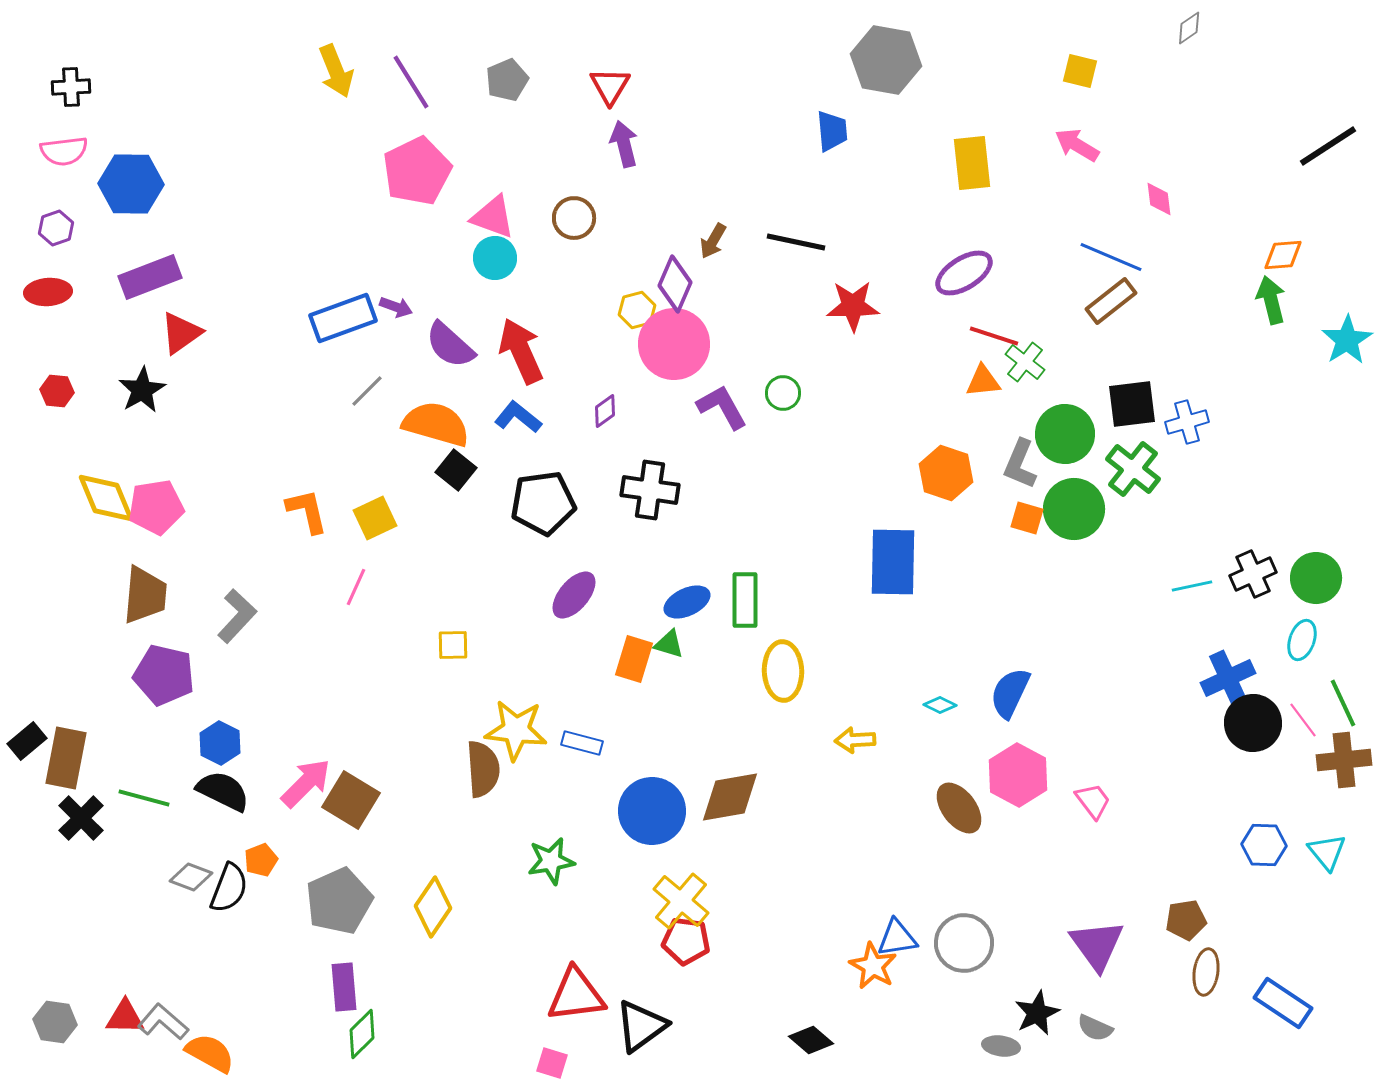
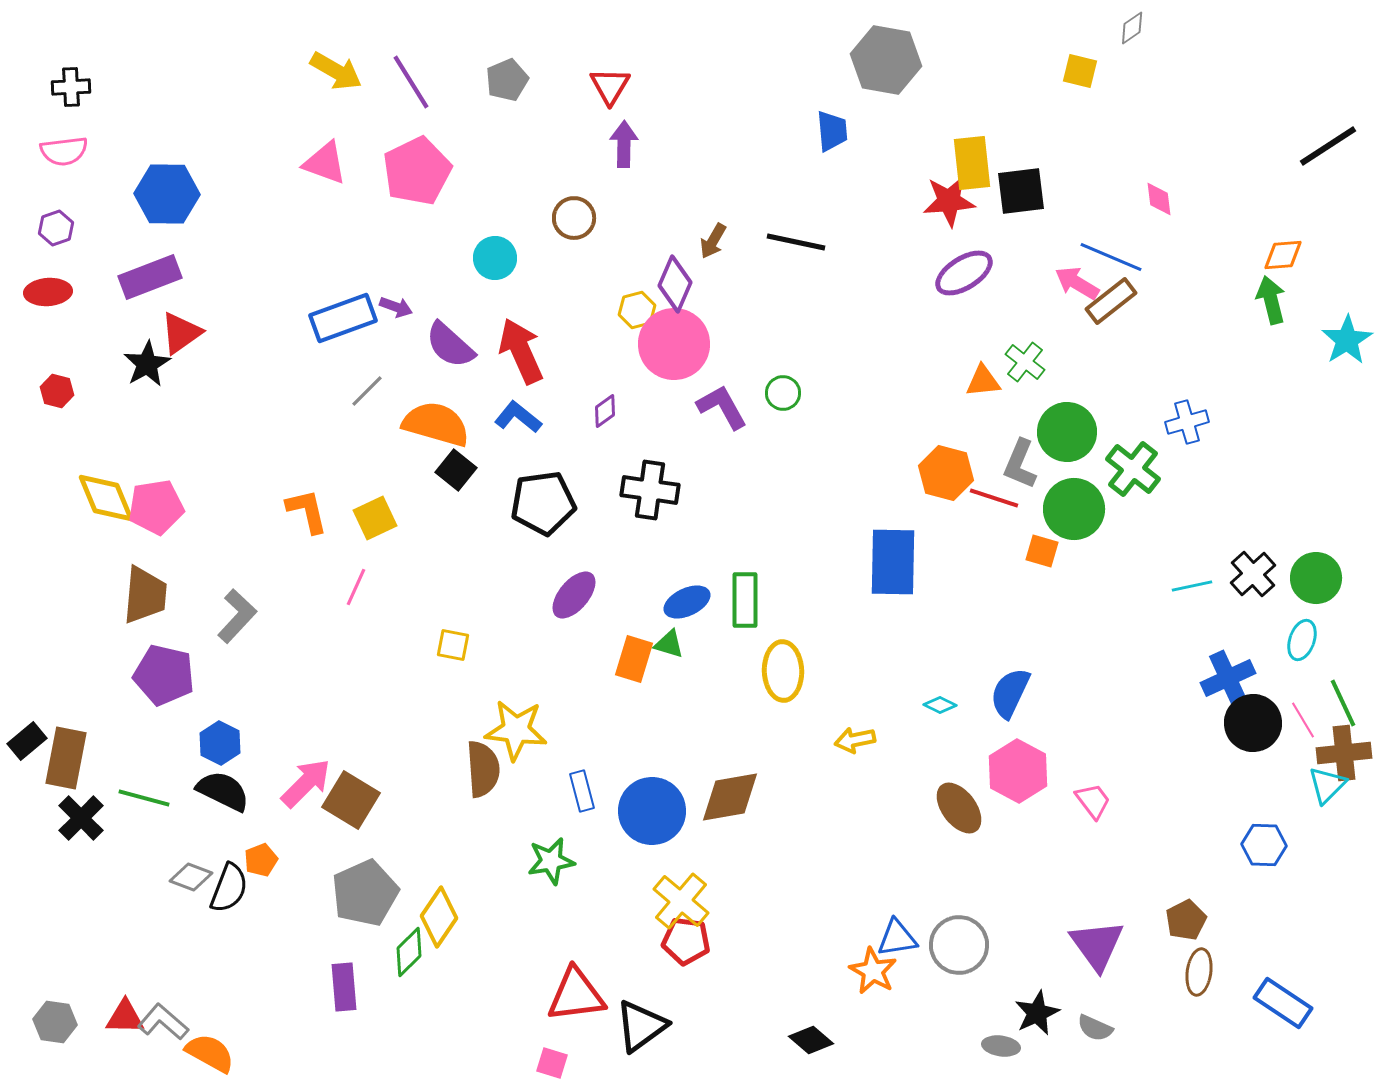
gray diamond at (1189, 28): moved 57 px left
yellow arrow at (336, 71): rotated 38 degrees counterclockwise
purple arrow at (624, 144): rotated 15 degrees clockwise
pink arrow at (1077, 145): moved 138 px down
blue hexagon at (131, 184): moved 36 px right, 10 px down
pink triangle at (493, 217): moved 168 px left, 54 px up
red star at (853, 306): moved 96 px right, 105 px up; rotated 4 degrees counterclockwise
red line at (994, 336): moved 162 px down
black star at (142, 390): moved 5 px right, 26 px up
red hexagon at (57, 391): rotated 8 degrees clockwise
black square at (1132, 404): moved 111 px left, 213 px up
green circle at (1065, 434): moved 2 px right, 2 px up
orange hexagon at (946, 473): rotated 4 degrees counterclockwise
orange square at (1027, 518): moved 15 px right, 33 px down
black cross at (1253, 574): rotated 18 degrees counterclockwise
yellow square at (453, 645): rotated 12 degrees clockwise
pink line at (1303, 720): rotated 6 degrees clockwise
yellow arrow at (855, 740): rotated 9 degrees counterclockwise
blue rectangle at (582, 743): moved 48 px down; rotated 60 degrees clockwise
brown cross at (1344, 760): moved 7 px up
pink hexagon at (1018, 775): moved 4 px up
cyan triangle at (1327, 852): moved 67 px up; rotated 24 degrees clockwise
gray pentagon at (339, 901): moved 26 px right, 8 px up
yellow diamond at (433, 907): moved 6 px right, 10 px down
brown pentagon at (1186, 920): rotated 18 degrees counterclockwise
gray circle at (964, 943): moved 5 px left, 2 px down
orange star at (873, 966): moved 5 px down
brown ellipse at (1206, 972): moved 7 px left
green diamond at (362, 1034): moved 47 px right, 82 px up
